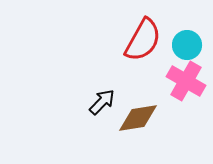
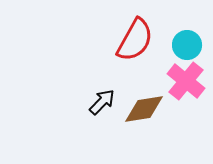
red semicircle: moved 8 px left
pink cross: rotated 9 degrees clockwise
brown diamond: moved 6 px right, 9 px up
